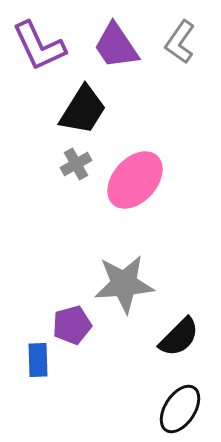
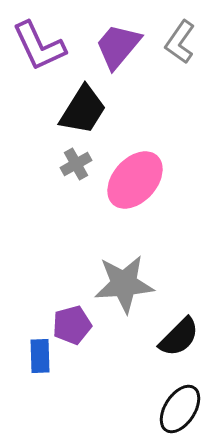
purple trapezoid: moved 2 px right; rotated 74 degrees clockwise
blue rectangle: moved 2 px right, 4 px up
